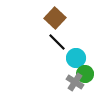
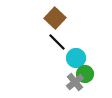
gray cross: rotated 18 degrees clockwise
